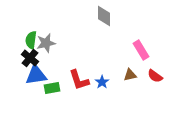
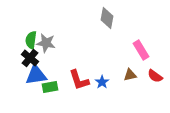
gray diamond: moved 3 px right, 2 px down; rotated 10 degrees clockwise
gray star: rotated 24 degrees clockwise
green rectangle: moved 2 px left, 1 px up
